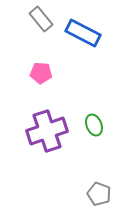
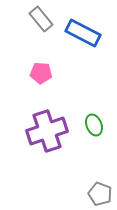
gray pentagon: moved 1 px right
